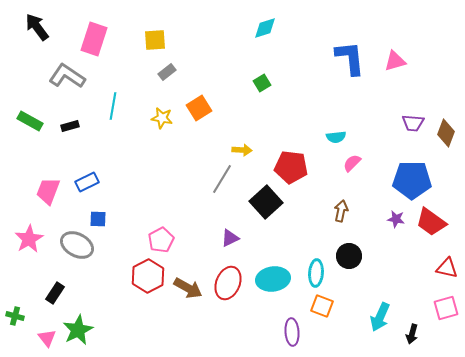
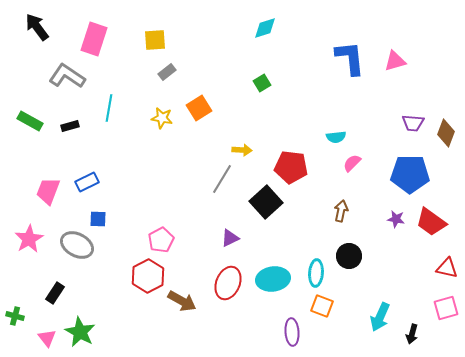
cyan line at (113, 106): moved 4 px left, 2 px down
blue pentagon at (412, 180): moved 2 px left, 6 px up
brown arrow at (188, 288): moved 6 px left, 13 px down
green star at (78, 330): moved 2 px right, 2 px down; rotated 16 degrees counterclockwise
